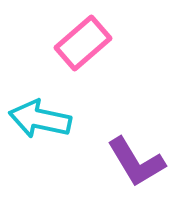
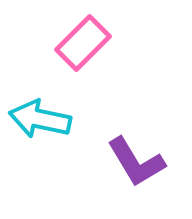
pink rectangle: rotated 4 degrees counterclockwise
